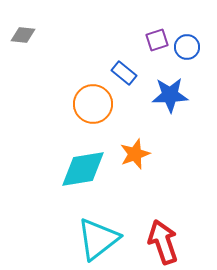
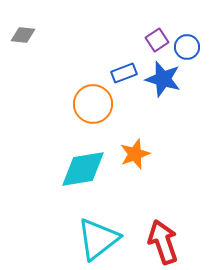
purple square: rotated 15 degrees counterclockwise
blue rectangle: rotated 60 degrees counterclockwise
blue star: moved 7 px left, 16 px up; rotated 18 degrees clockwise
